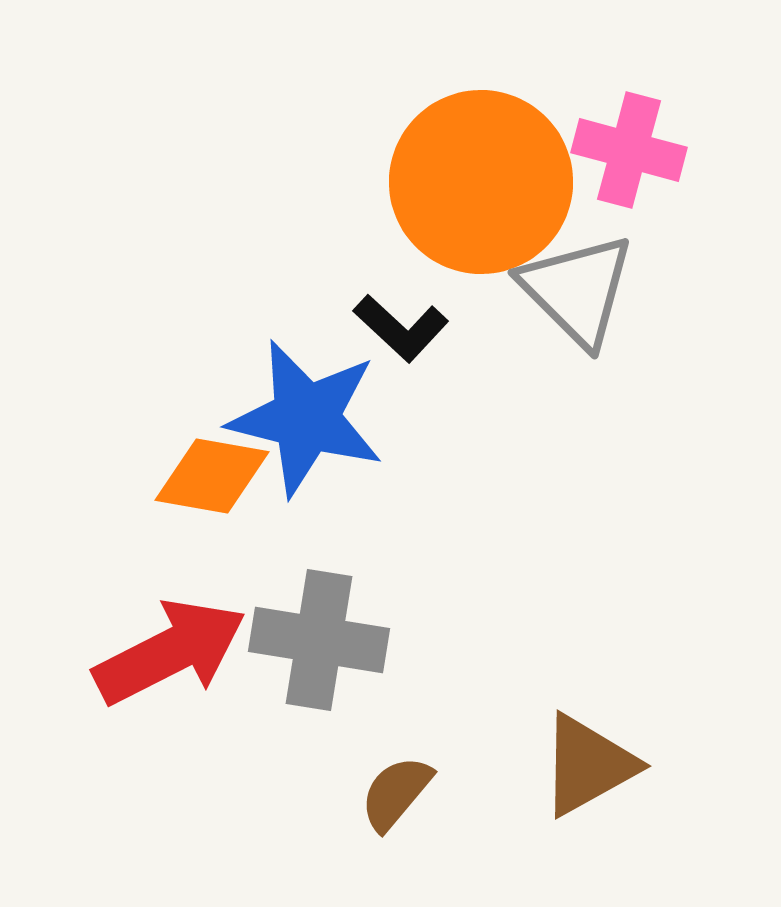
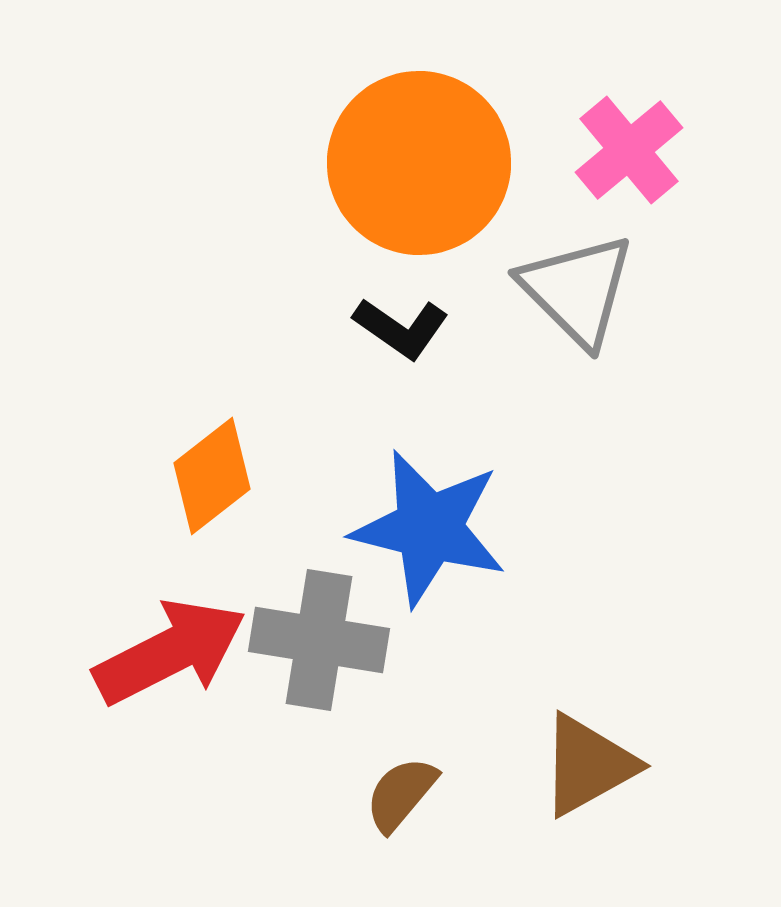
pink cross: rotated 35 degrees clockwise
orange circle: moved 62 px left, 19 px up
black L-shape: rotated 8 degrees counterclockwise
blue star: moved 123 px right, 110 px down
orange diamond: rotated 48 degrees counterclockwise
brown semicircle: moved 5 px right, 1 px down
